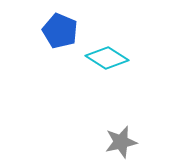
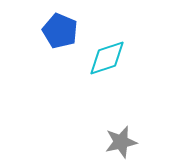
cyan diamond: rotated 51 degrees counterclockwise
